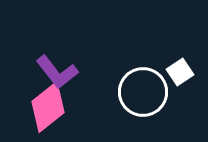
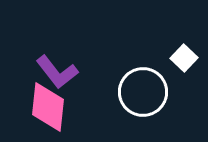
white square: moved 4 px right, 14 px up; rotated 12 degrees counterclockwise
pink diamond: rotated 45 degrees counterclockwise
